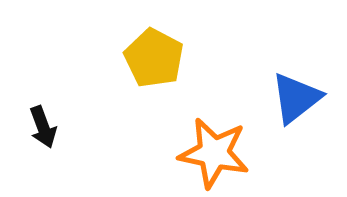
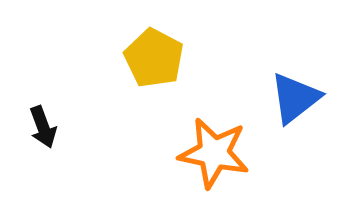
blue triangle: moved 1 px left
